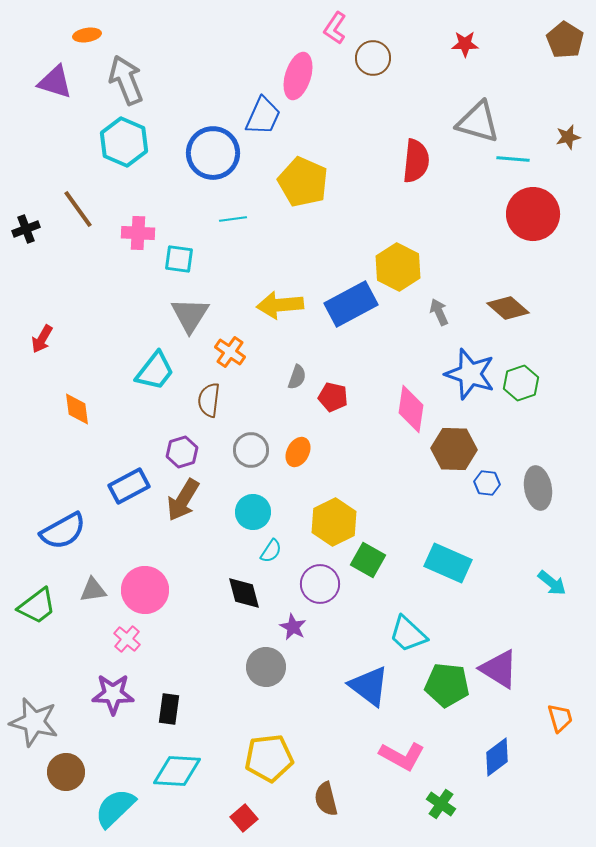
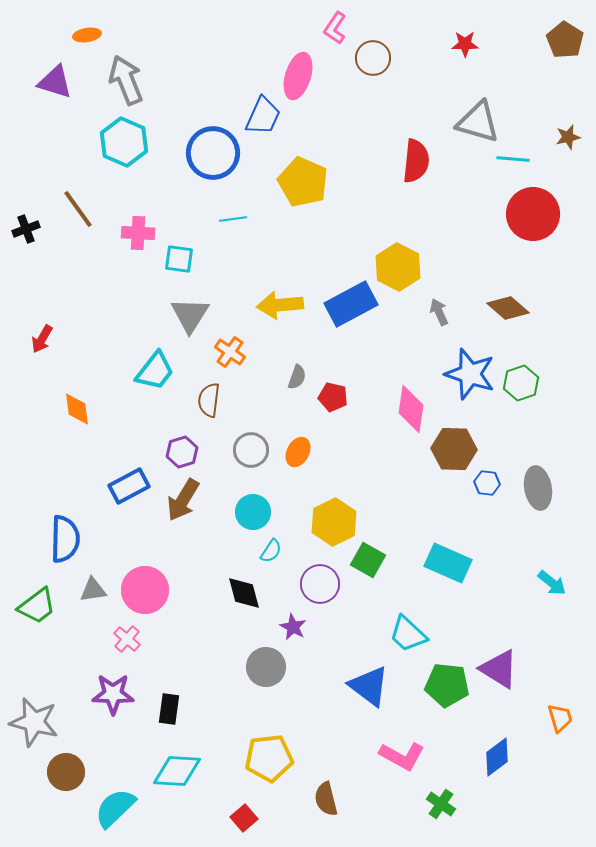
blue semicircle at (63, 531): moved 2 px right, 8 px down; rotated 60 degrees counterclockwise
